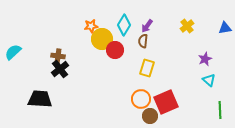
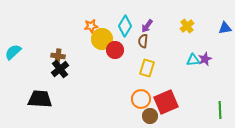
cyan diamond: moved 1 px right, 1 px down
cyan triangle: moved 16 px left, 20 px up; rotated 48 degrees counterclockwise
